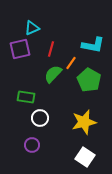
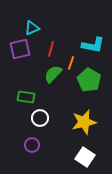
orange line: rotated 16 degrees counterclockwise
